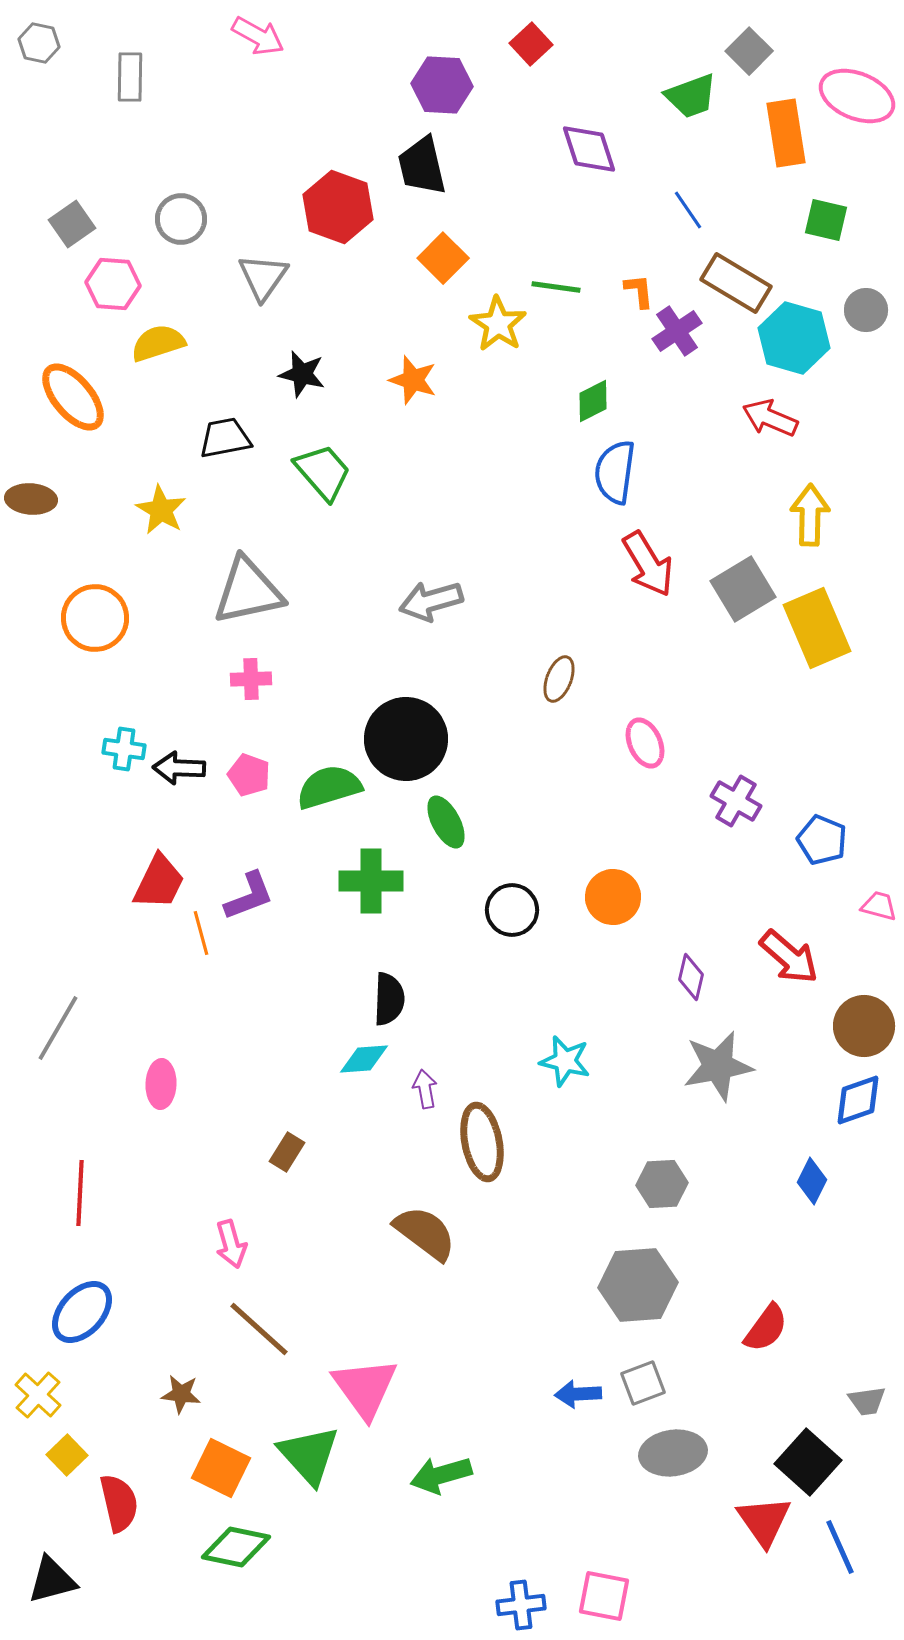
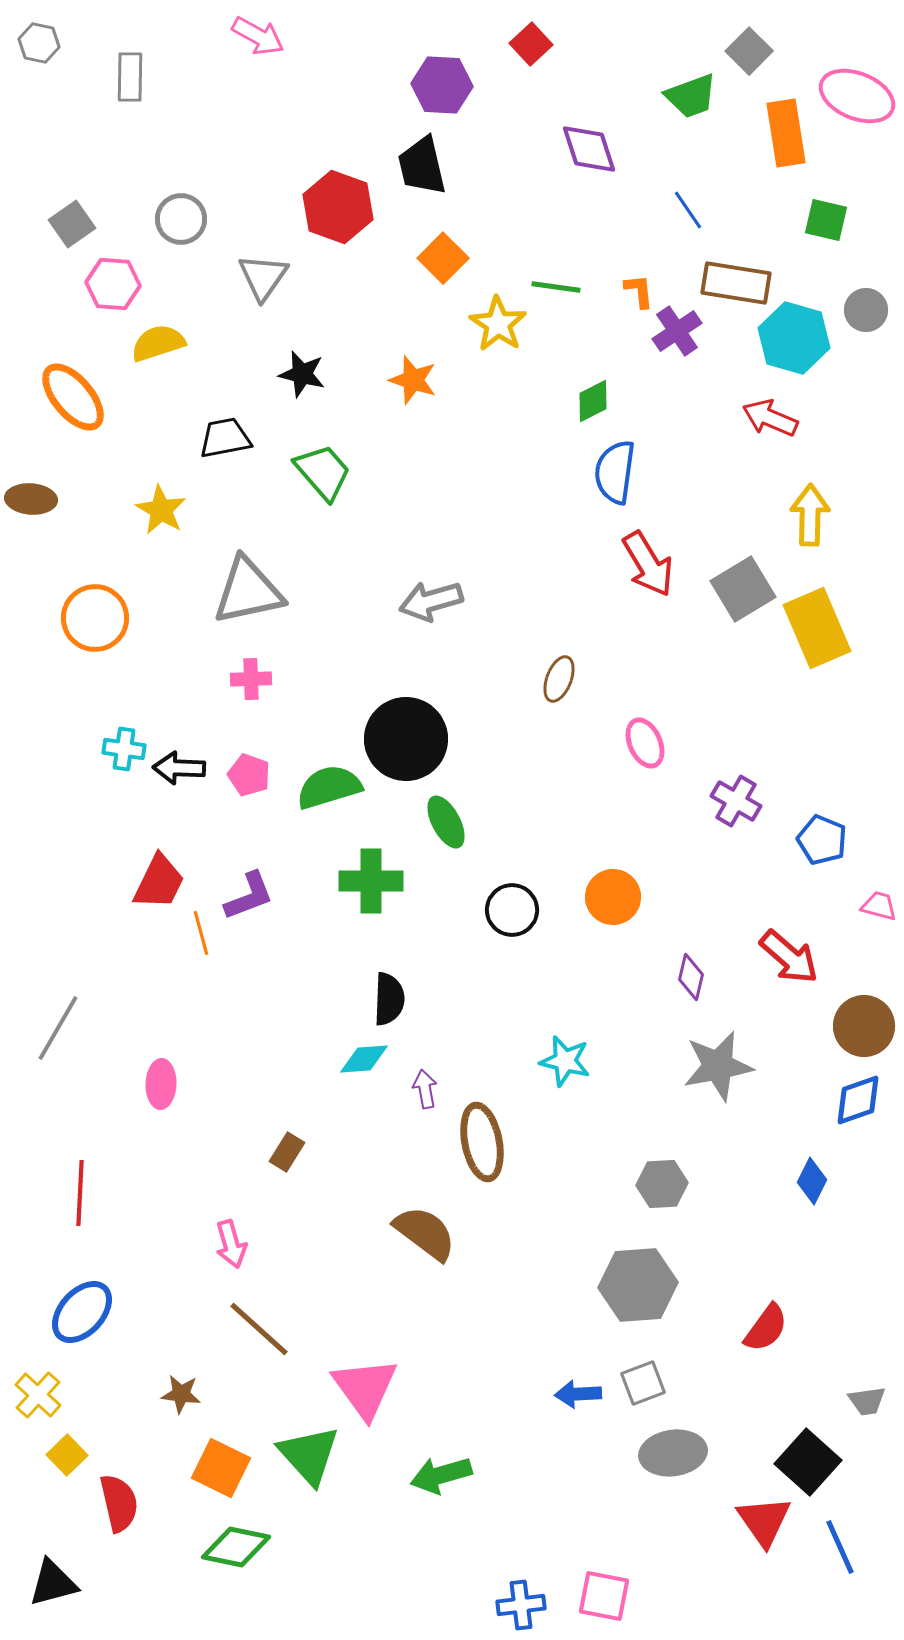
brown rectangle at (736, 283): rotated 22 degrees counterclockwise
black triangle at (52, 1580): moved 1 px right, 3 px down
